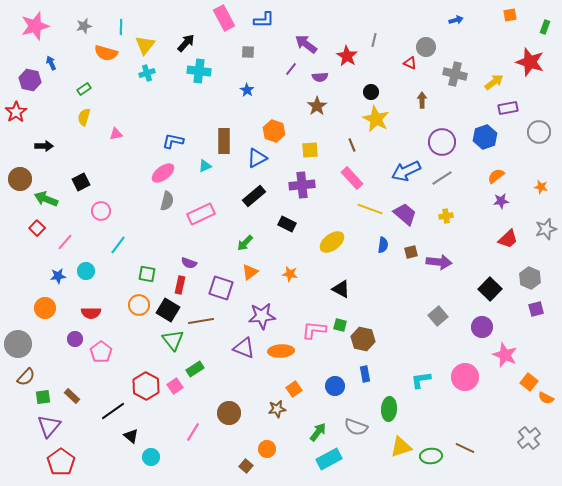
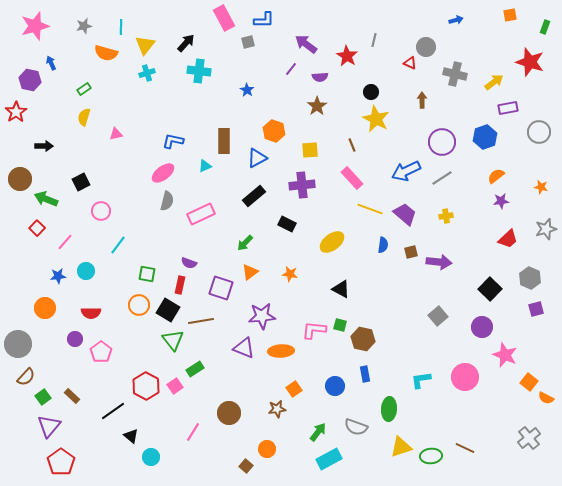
gray square at (248, 52): moved 10 px up; rotated 16 degrees counterclockwise
green square at (43, 397): rotated 28 degrees counterclockwise
